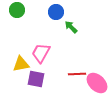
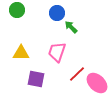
blue circle: moved 1 px right, 1 px down
pink trapezoid: moved 16 px right, 1 px up; rotated 10 degrees counterclockwise
yellow triangle: moved 11 px up; rotated 12 degrees clockwise
red line: rotated 42 degrees counterclockwise
